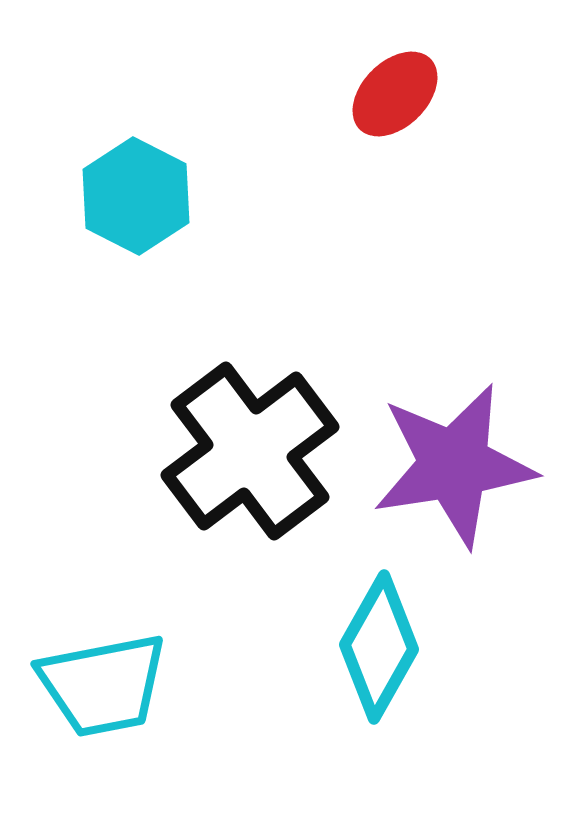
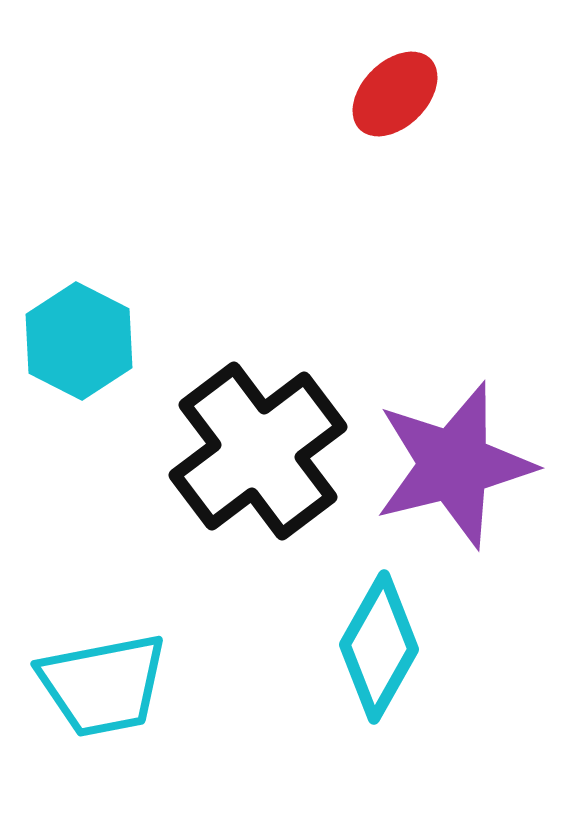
cyan hexagon: moved 57 px left, 145 px down
black cross: moved 8 px right
purple star: rotated 5 degrees counterclockwise
